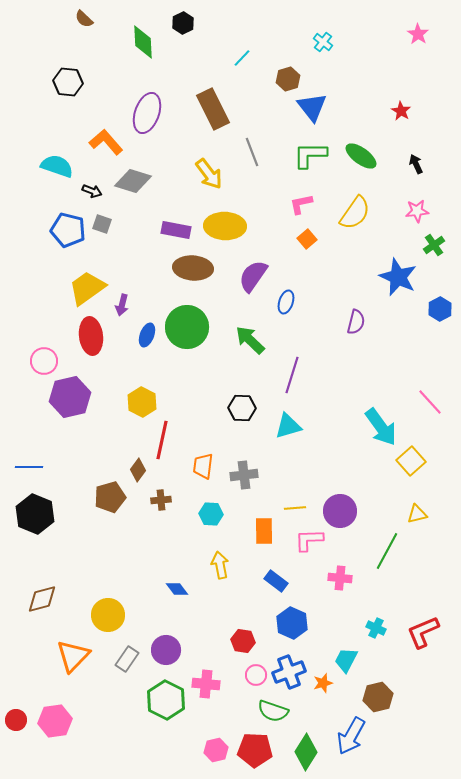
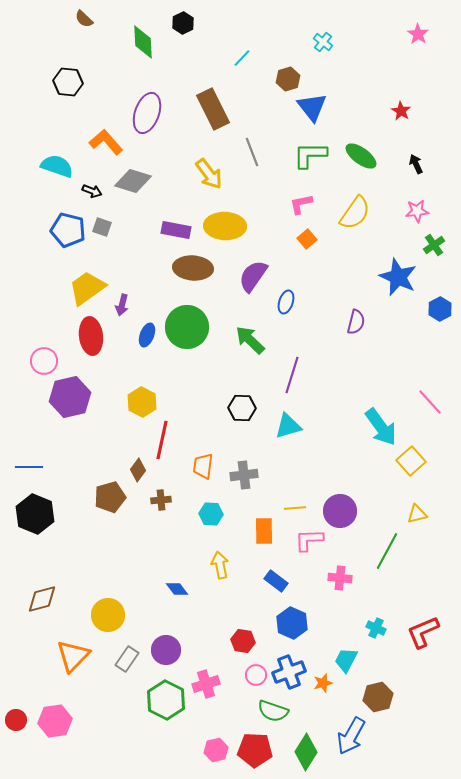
gray square at (102, 224): moved 3 px down
pink cross at (206, 684): rotated 24 degrees counterclockwise
